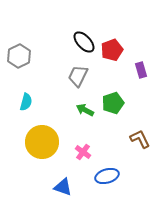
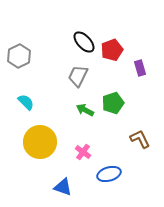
purple rectangle: moved 1 px left, 2 px up
cyan semicircle: rotated 60 degrees counterclockwise
yellow circle: moved 2 px left
blue ellipse: moved 2 px right, 2 px up
